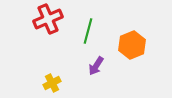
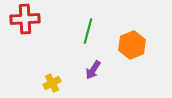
red cross: moved 23 px left; rotated 20 degrees clockwise
purple arrow: moved 3 px left, 4 px down
